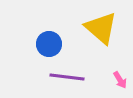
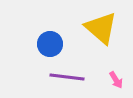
blue circle: moved 1 px right
pink arrow: moved 4 px left
